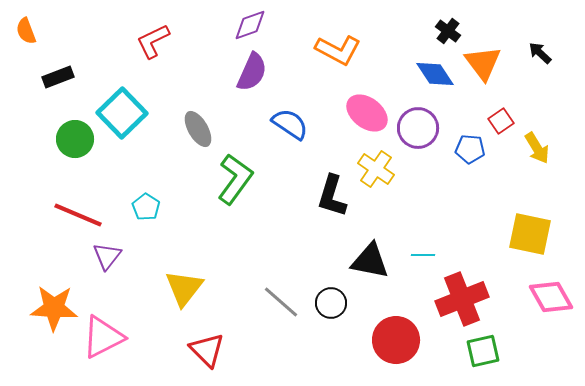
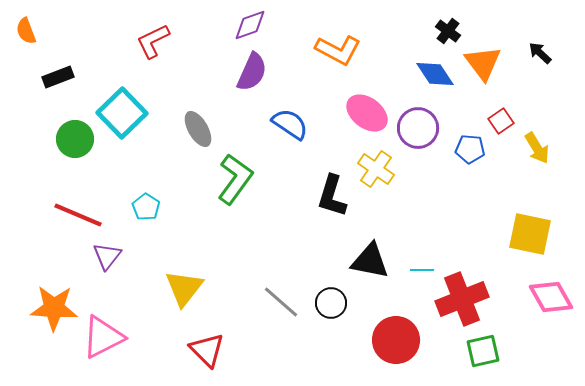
cyan line: moved 1 px left, 15 px down
